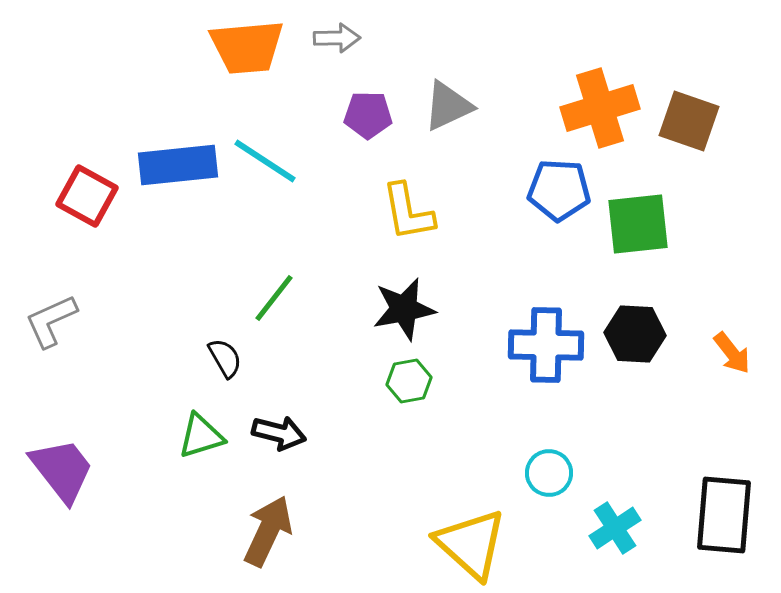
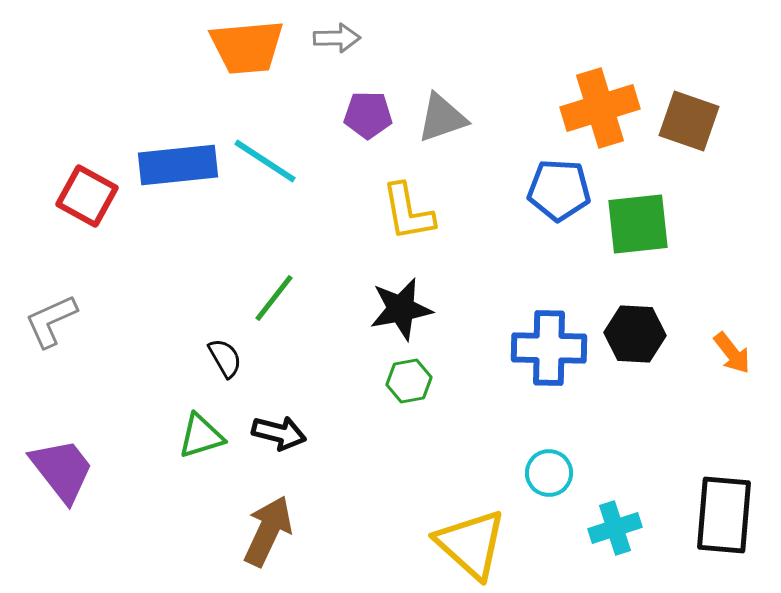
gray triangle: moved 6 px left, 12 px down; rotated 6 degrees clockwise
black star: moved 3 px left
blue cross: moved 3 px right, 3 px down
cyan cross: rotated 15 degrees clockwise
